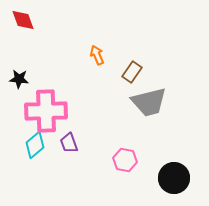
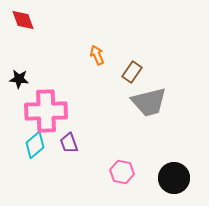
pink hexagon: moved 3 px left, 12 px down
